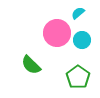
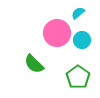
green semicircle: moved 3 px right, 1 px up
